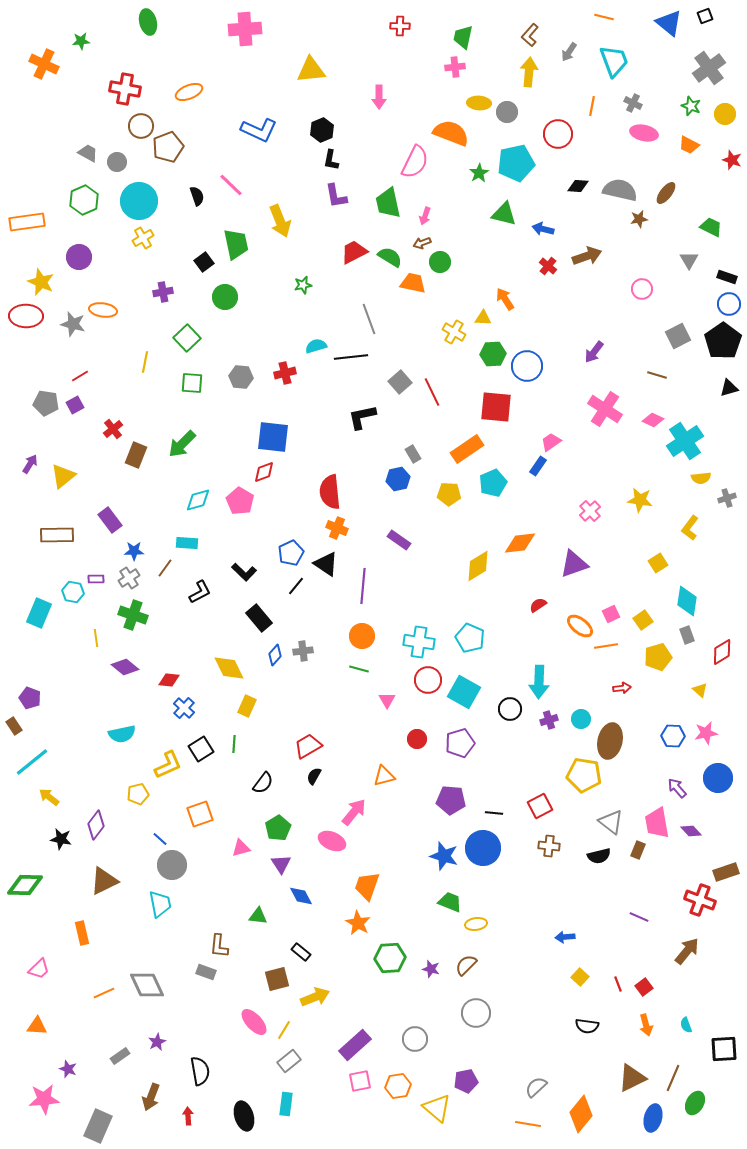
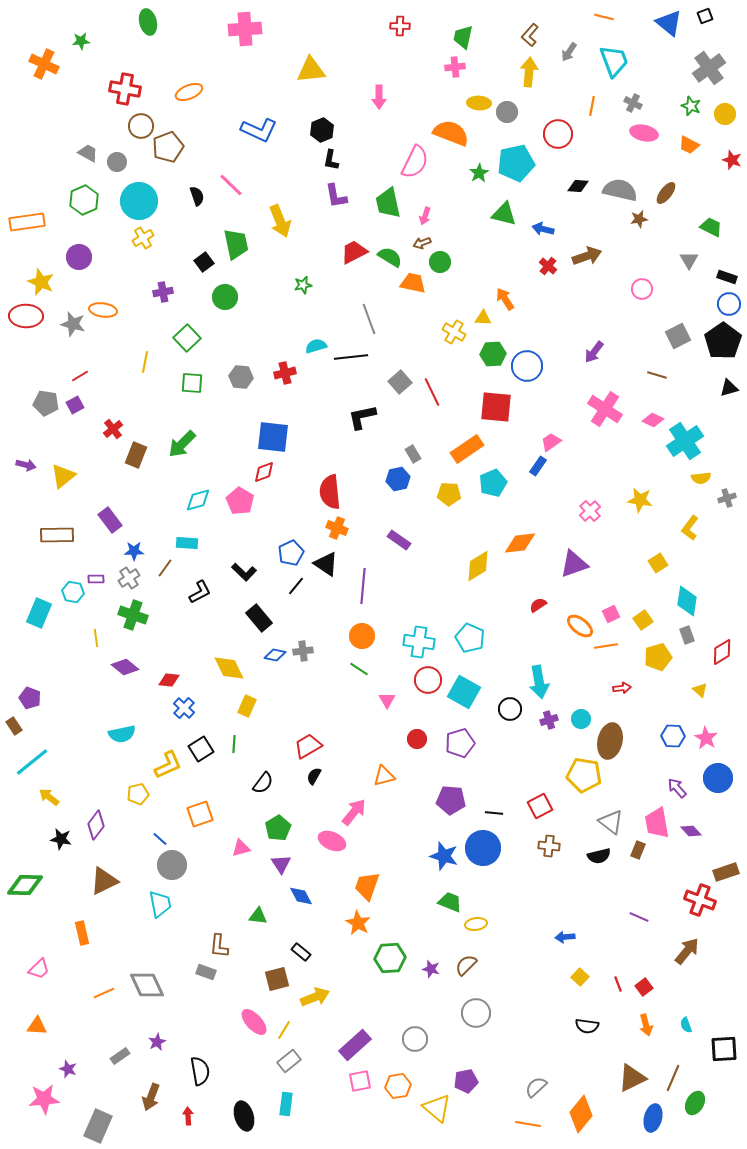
purple arrow at (30, 464): moved 4 px left, 1 px down; rotated 72 degrees clockwise
blue diamond at (275, 655): rotated 60 degrees clockwise
green line at (359, 669): rotated 18 degrees clockwise
cyan arrow at (539, 682): rotated 12 degrees counterclockwise
pink star at (706, 733): moved 5 px down; rotated 30 degrees counterclockwise
